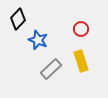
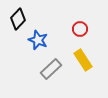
red circle: moved 1 px left
yellow rectangle: moved 2 px right, 1 px up; rotated 15 degrees counterclockwise
